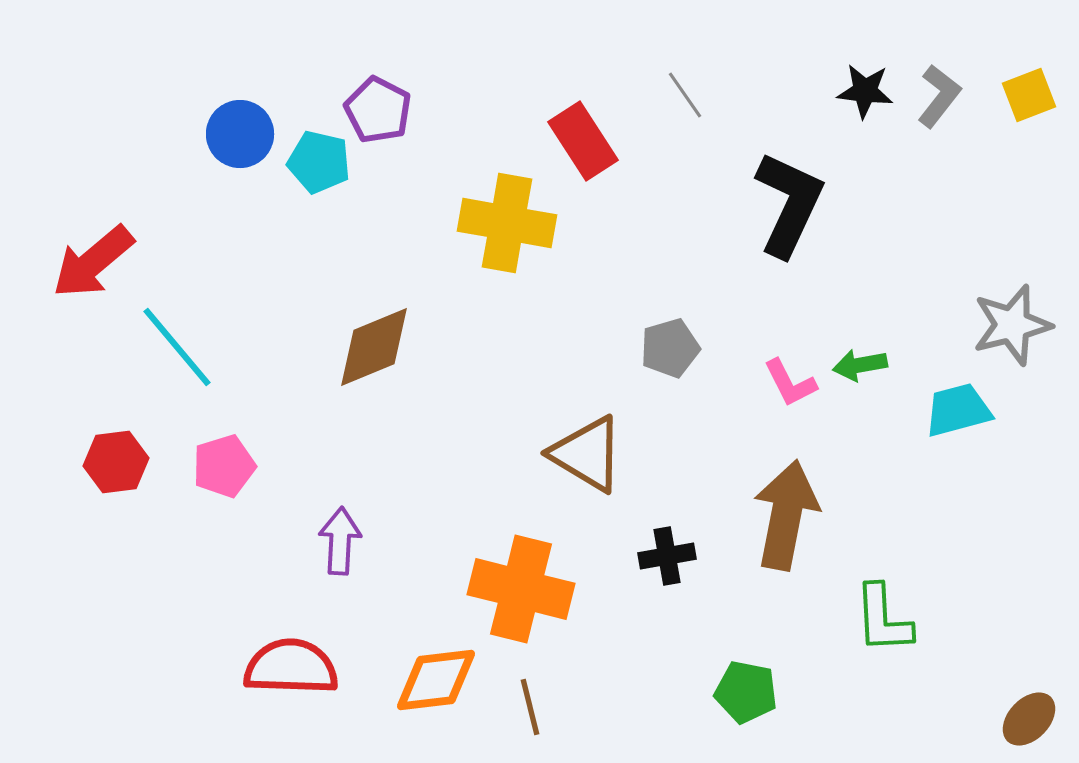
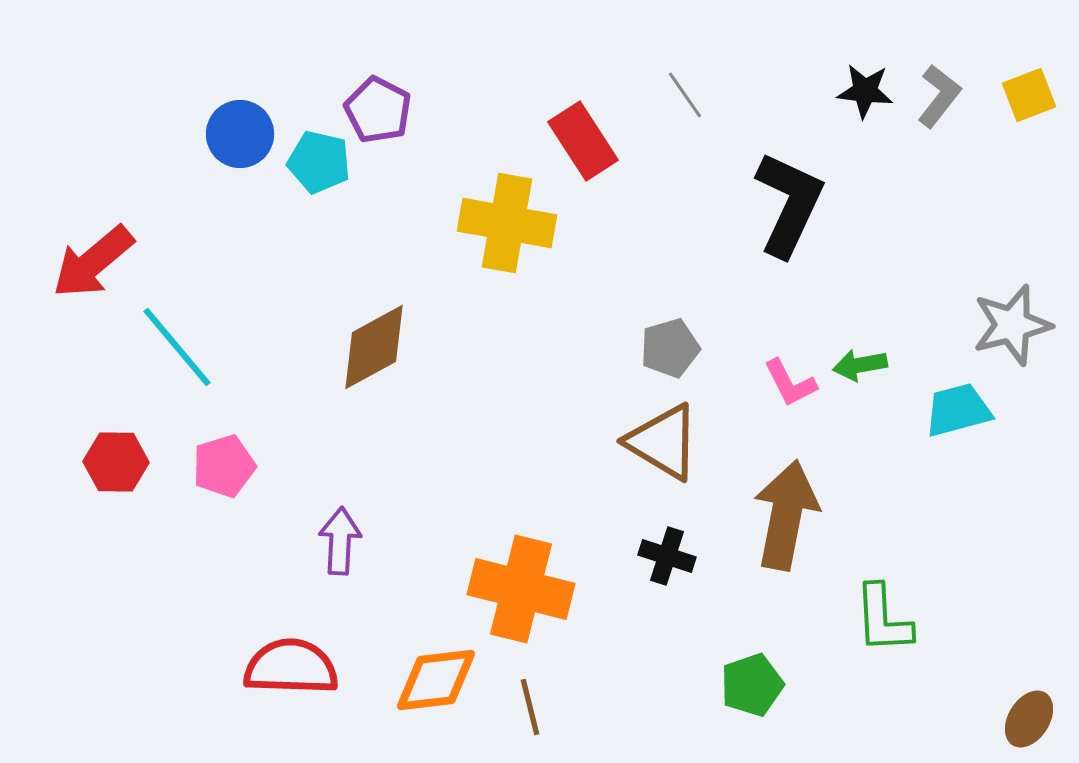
brown diamond: rotated 6 degrees counterclockwise
brown triangle: moved 76 px right, 12 px up
red hexagon: rotated 8 degrees clockwise
black cross: rotated 28 degrees clockwise
green pentagon: moved 6 px right, 7 px up; rotated 30 degrees counterclockwise
brown ellipse: rotated 12 degrees counterclockwise
